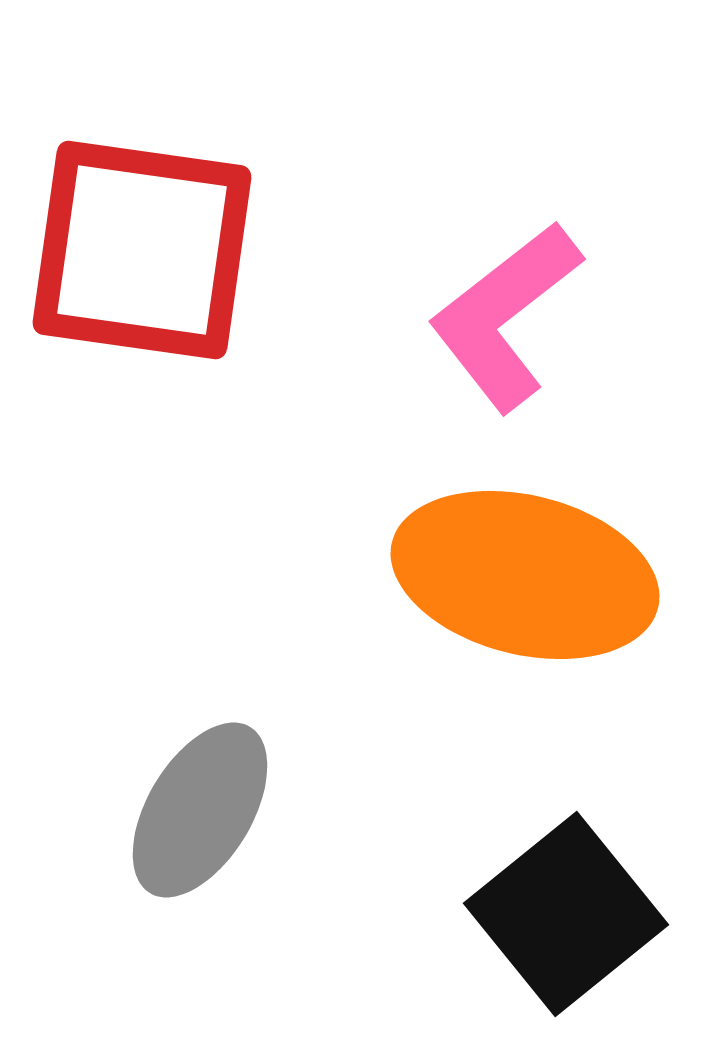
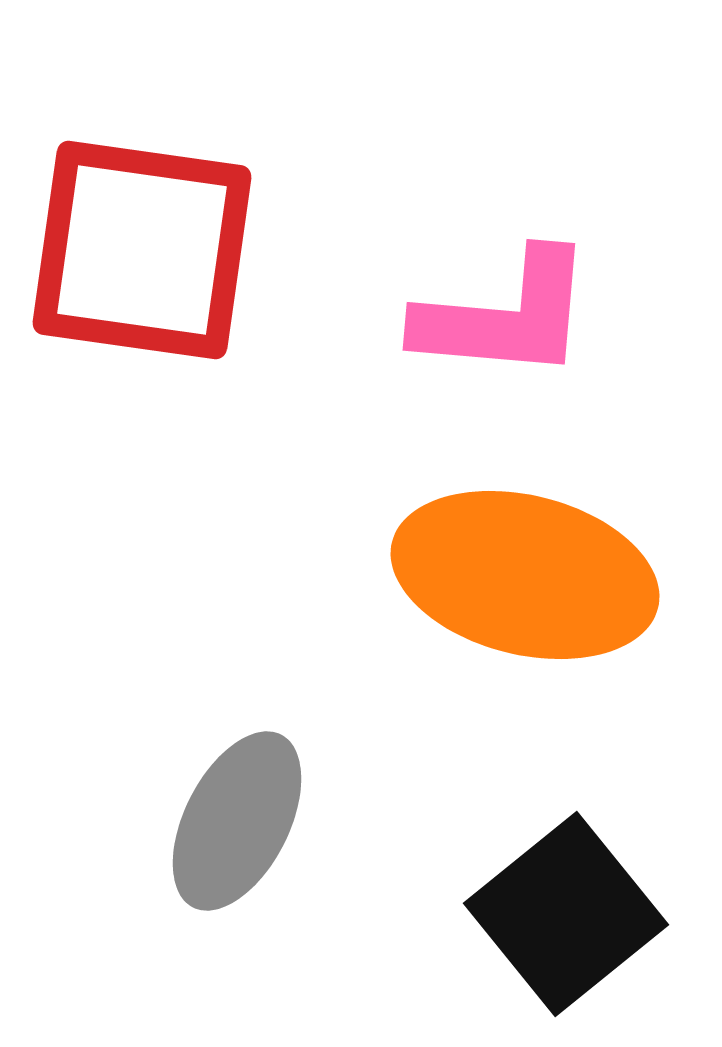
pink L-shape: rotated 137 degrees counterclockwise
gray ellipse: moved 37 px right, 11 px down; rotated 4 degrees counterclockwise
